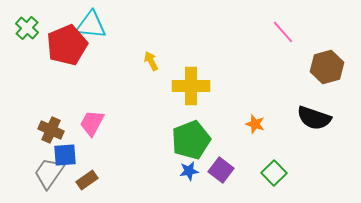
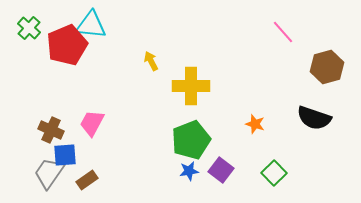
green cross: moved 2 px right
